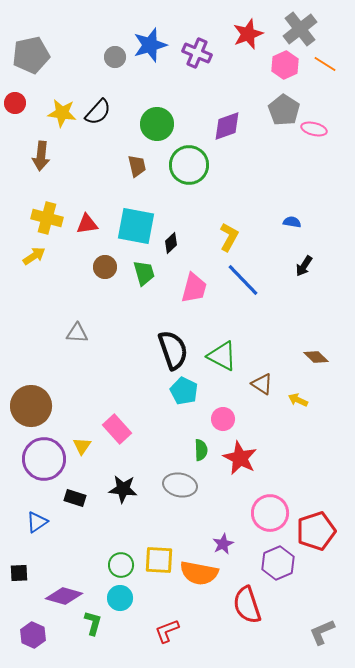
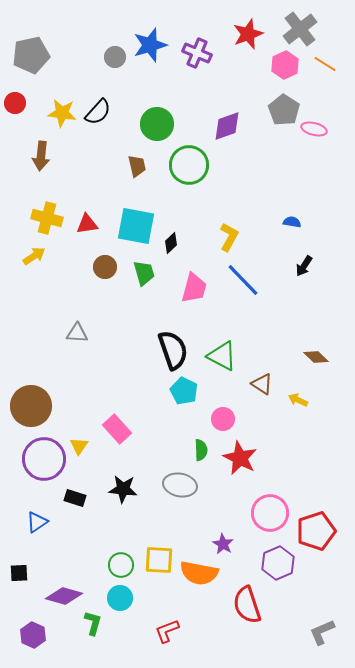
yellow triangle at (82, 446): moved 3 px left
purple star at (223, 544): rotated 15 degrees counterclockwise
